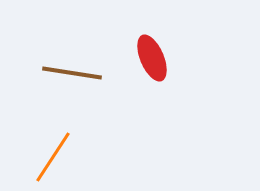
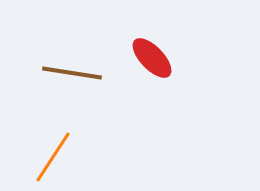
red ellipse: rotated 21 degrees counterclockwise
